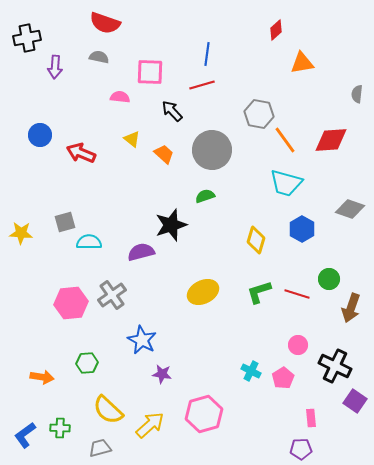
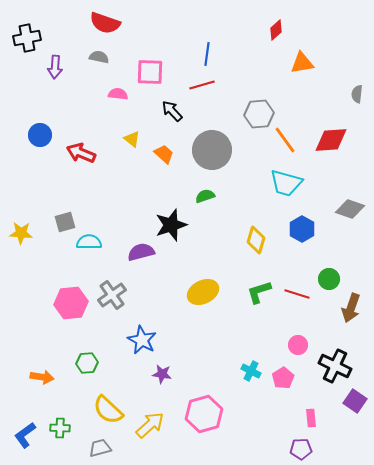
pink semicircle at (120, 97): moved 2 px left, 3 px up
gray hexagon at (259, 114): rotated 16 degrees counterclockwise
